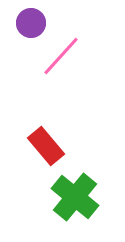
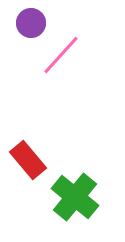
pink line: moved 1 px up
red rectangle: moved 18 px left, 14 px down
